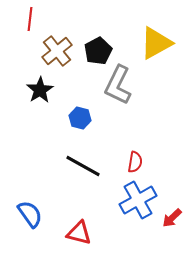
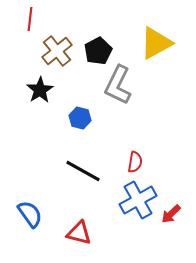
black line: moved 5 px down
red arrow: moved 1 px left, 4 px up
